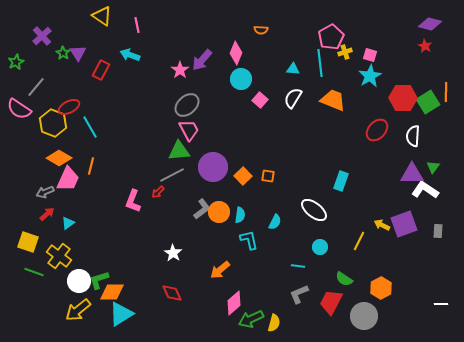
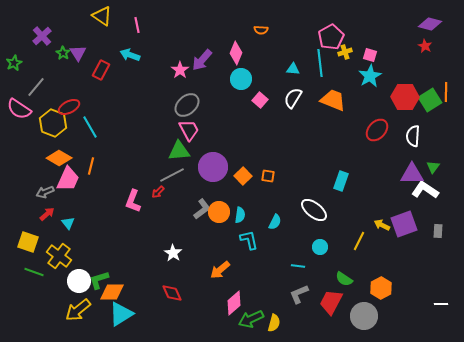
green star at (16, 62): moved 2 px left, 1 px down
red hexagon at (403, 98): moved 2 px right, 1 px up
green square at (428, 102): moved 2 px right, 2 px up
cyan triangle at (68, 223): rotated 32 degrees counterclockwise
